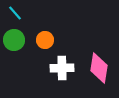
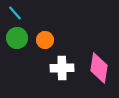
green circle: moved 3 px right, 2 px up
